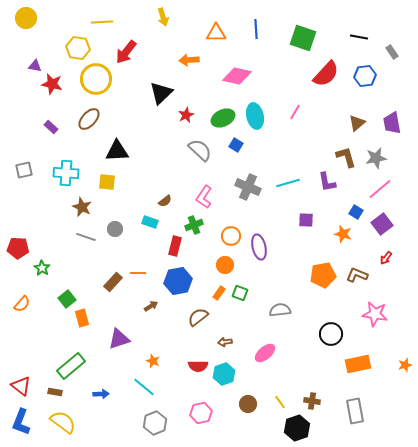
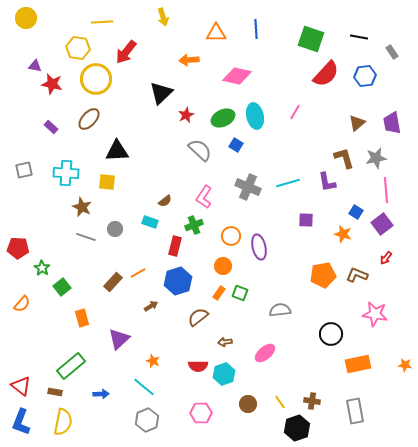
green square at (303, 38): moved 8 px right, 1 px down
brown L-shape at (346, 157): moved 2 px left, 1 px down
pink line at (380, 189): moved 6 px right, 1 px down; rotated 55 degrees counterclockwise
orange circle at (225, 265): moved 2 px left, 1 px down
orange line at (138, 273): rotated 28 degrees counterclockwise
blue hexagon at (178, 281): rotated 8 degrees counterclockwise
green square at (67, 299): moved 5 px left, 12 px up
purple triangle at (119, 339): rotated 25 degrees counterclockwise
orange star at (405, 365): rotated 24 degrees clockwise
pink hexagon at (201, 413): rotated 10 degrees clockwise
yellow semicircle at (63, 422): rotated 64 degrees clockwise
gray hexagon at (155, 423): moved 8 px left, 3 px up
